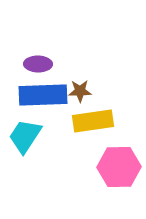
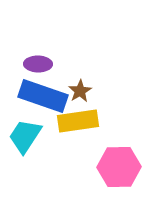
brown star: rotated 30 degrees counterclockwise
blue rectangle: moved 1 px down; rotated 21 degrees clockwise
yellow rectangle: moved 15 px left
